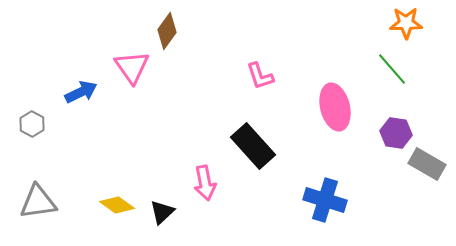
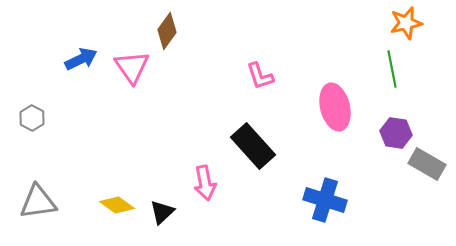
orange star: rotated 12 degrees counterclockwise
green line: rotated 30 degrees clockwise
blue arrow: moved 33 px up
gray hexagon: moved 6 px up
